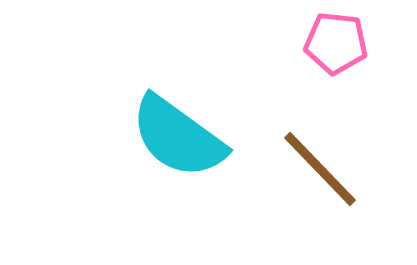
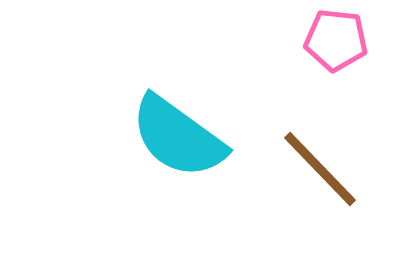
pink pentagon: moved 3 px up
